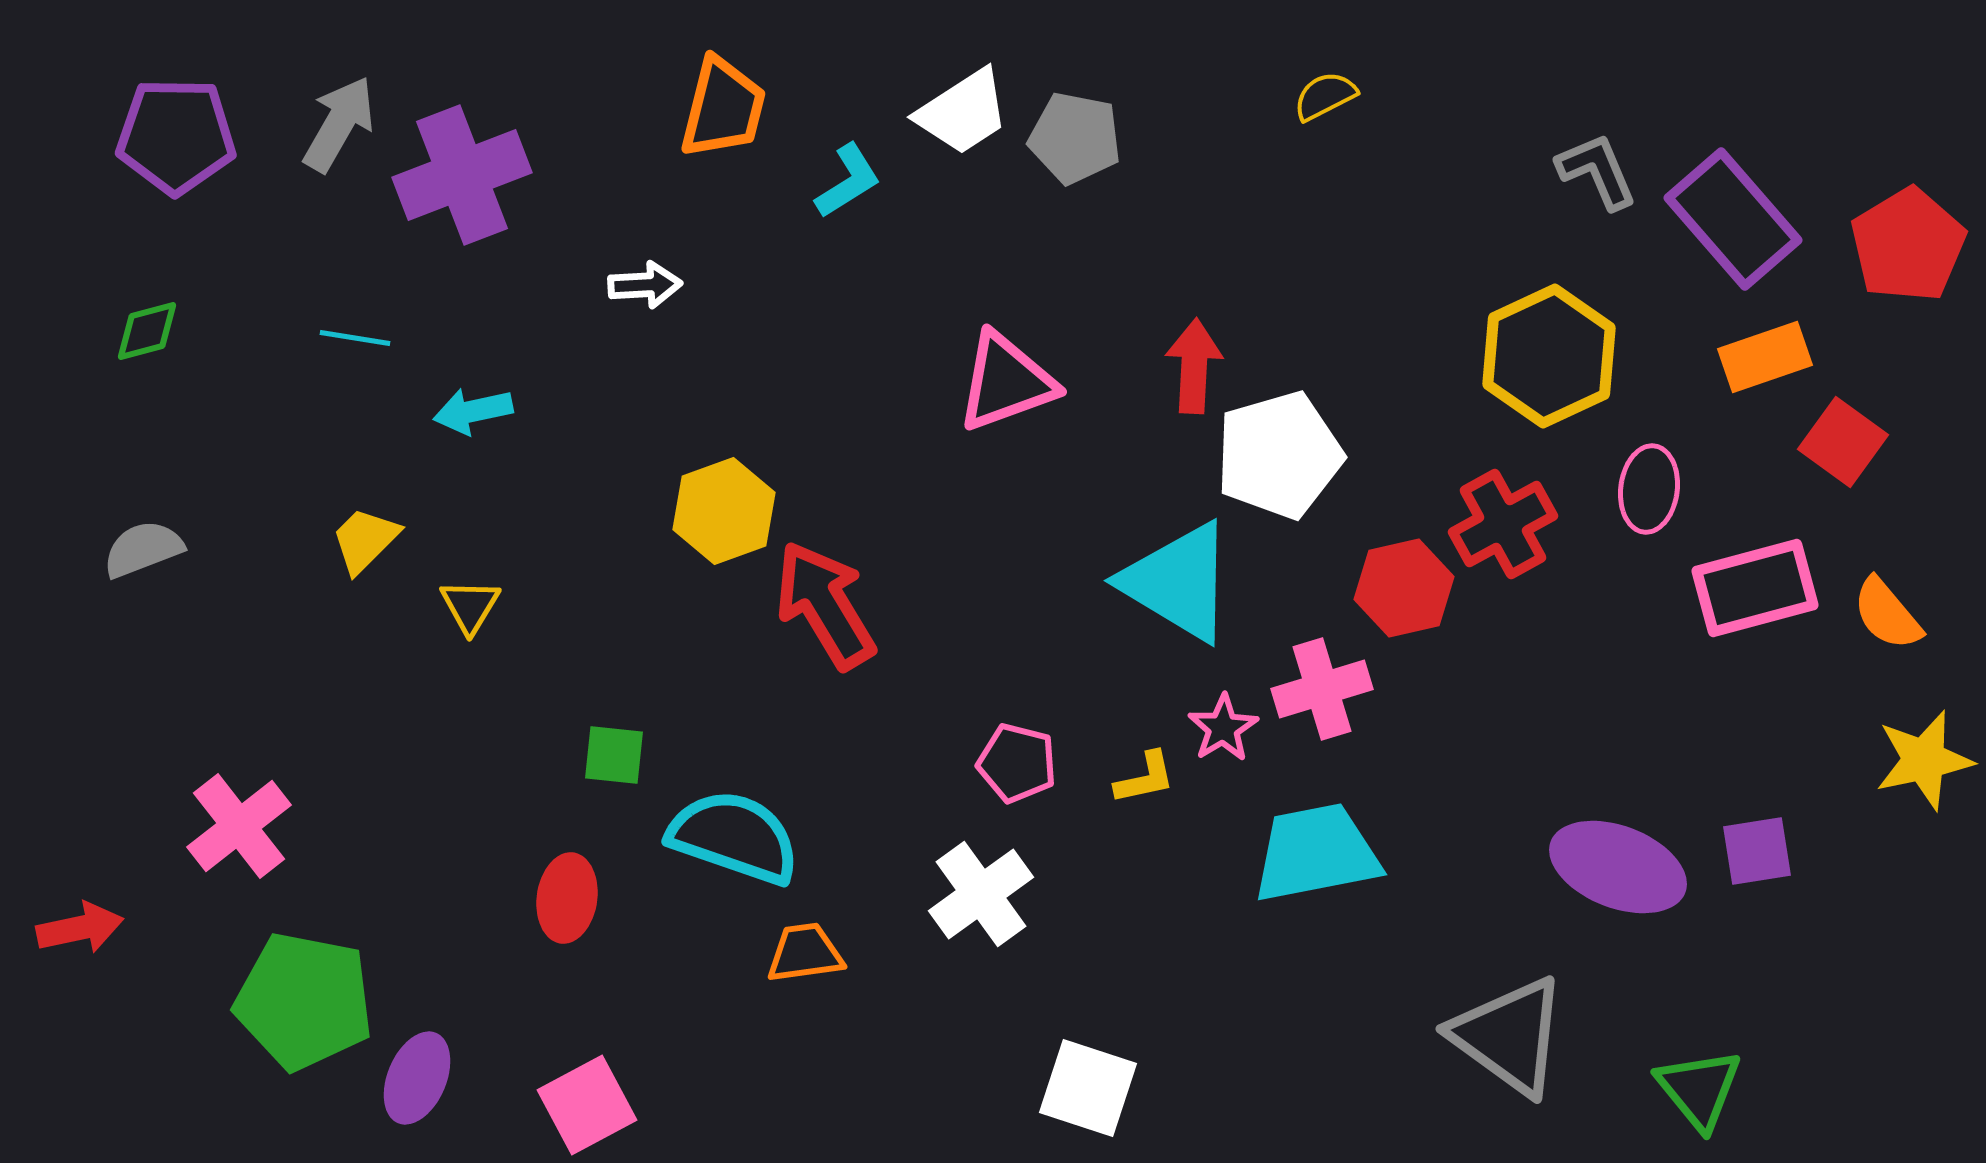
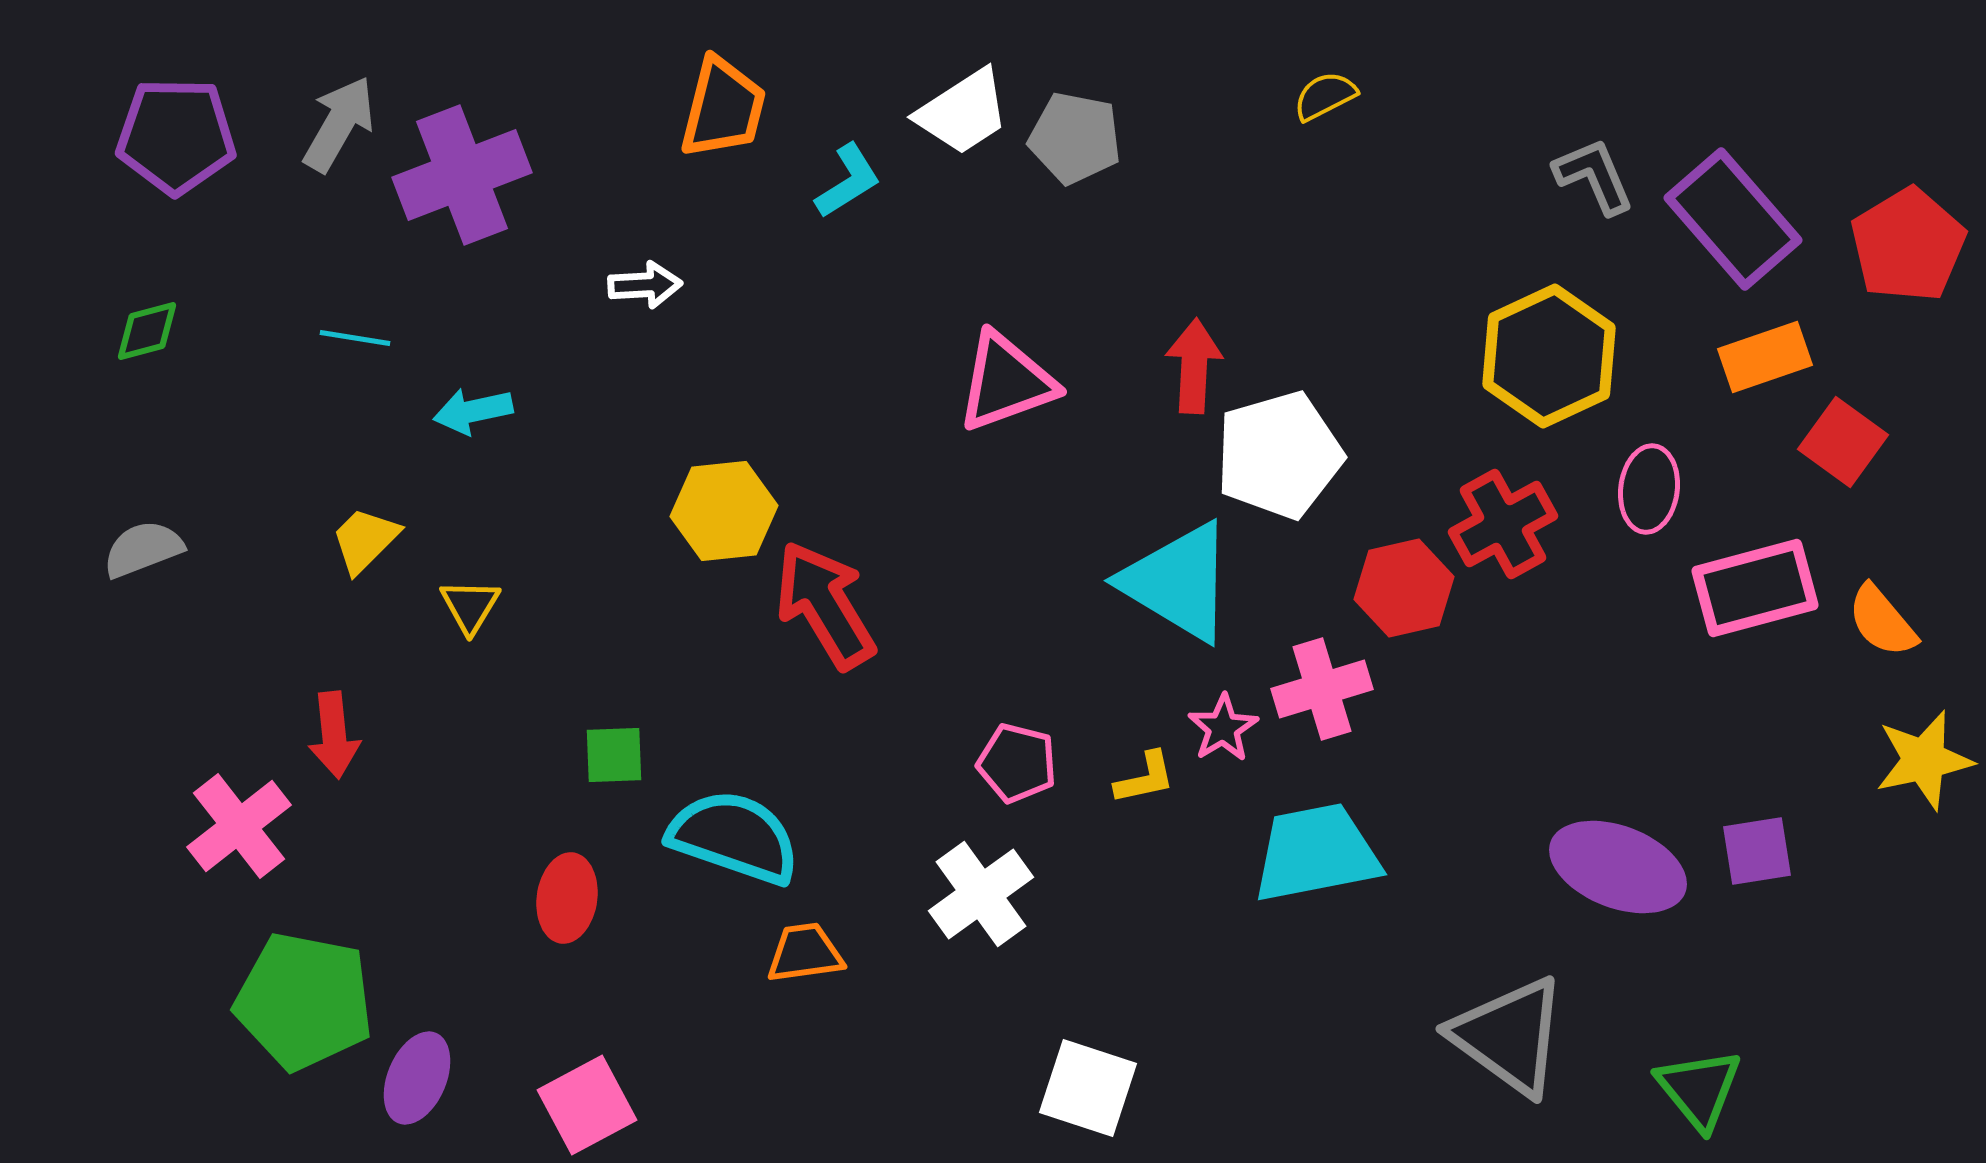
gray L-shape at (1597, 171): moved 3 px left, 5 px down
yellow hexagon at (724, 511): rotated 14 degrees clockwise
orange semicircle at (1887, 614): moved 5 px left, 7 px down
green square at (614, 755): rotated 8 degrees counterclockwise
red arrow at (80, 928): moved 254 px right, 193 px up; rotated 96 degrees clockwise
